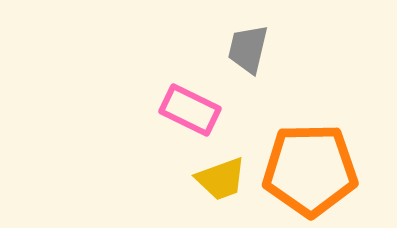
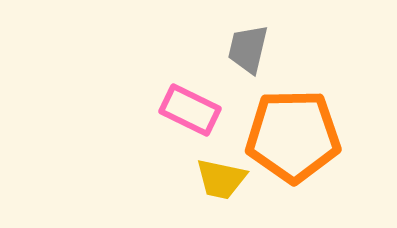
orange pentagon: moved 17 px left, 34 px up
yellow trapezoid: rotated 32 degrees clockwise
